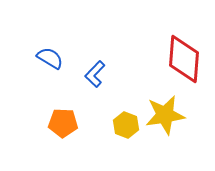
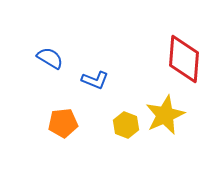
blue L-shape: moved 6 px down; rotated 112 degrees counterclockwise
yellow star: rotated 15 degrees counterclockwise
orange pentagon: rotated 8 degrees counterclockwise
